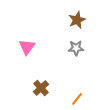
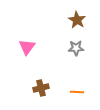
brown star: rotated 18 degrees counterclockwise
brown cross: rotated 28 degrees clockwise
orange line: moved 7 px up; rotated 56 degrees clockwise
